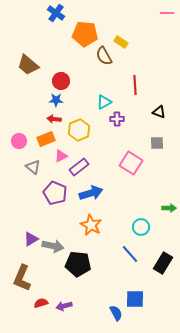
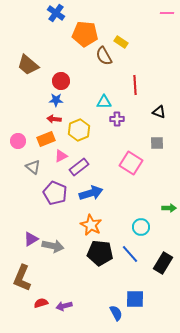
cyan triangle: rotated 28 degrees clockwise
pink circle: moved 1 px left
black pentagon: moved 22 px right, 11 px up
